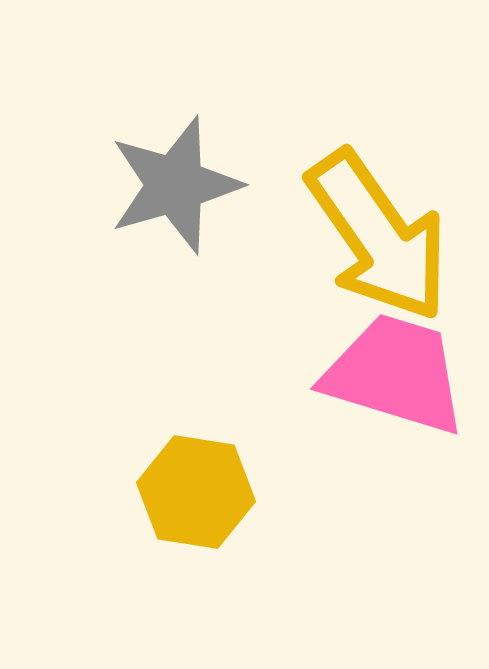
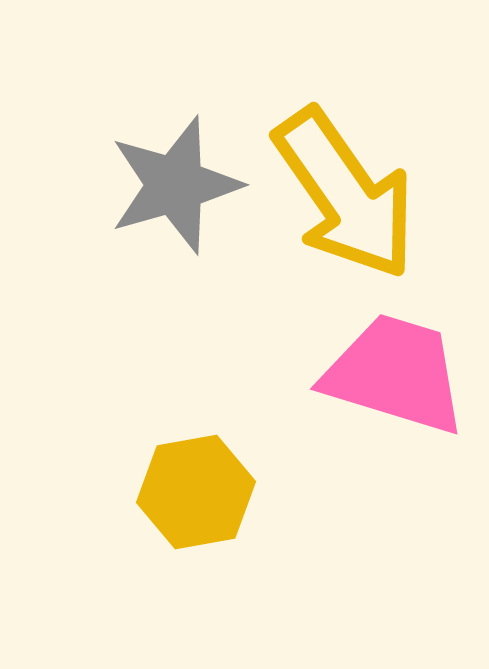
yellow arrow: moved 33 px left, 42 px up
yellow hexagon: rotated 19 degrees counterclockwise
